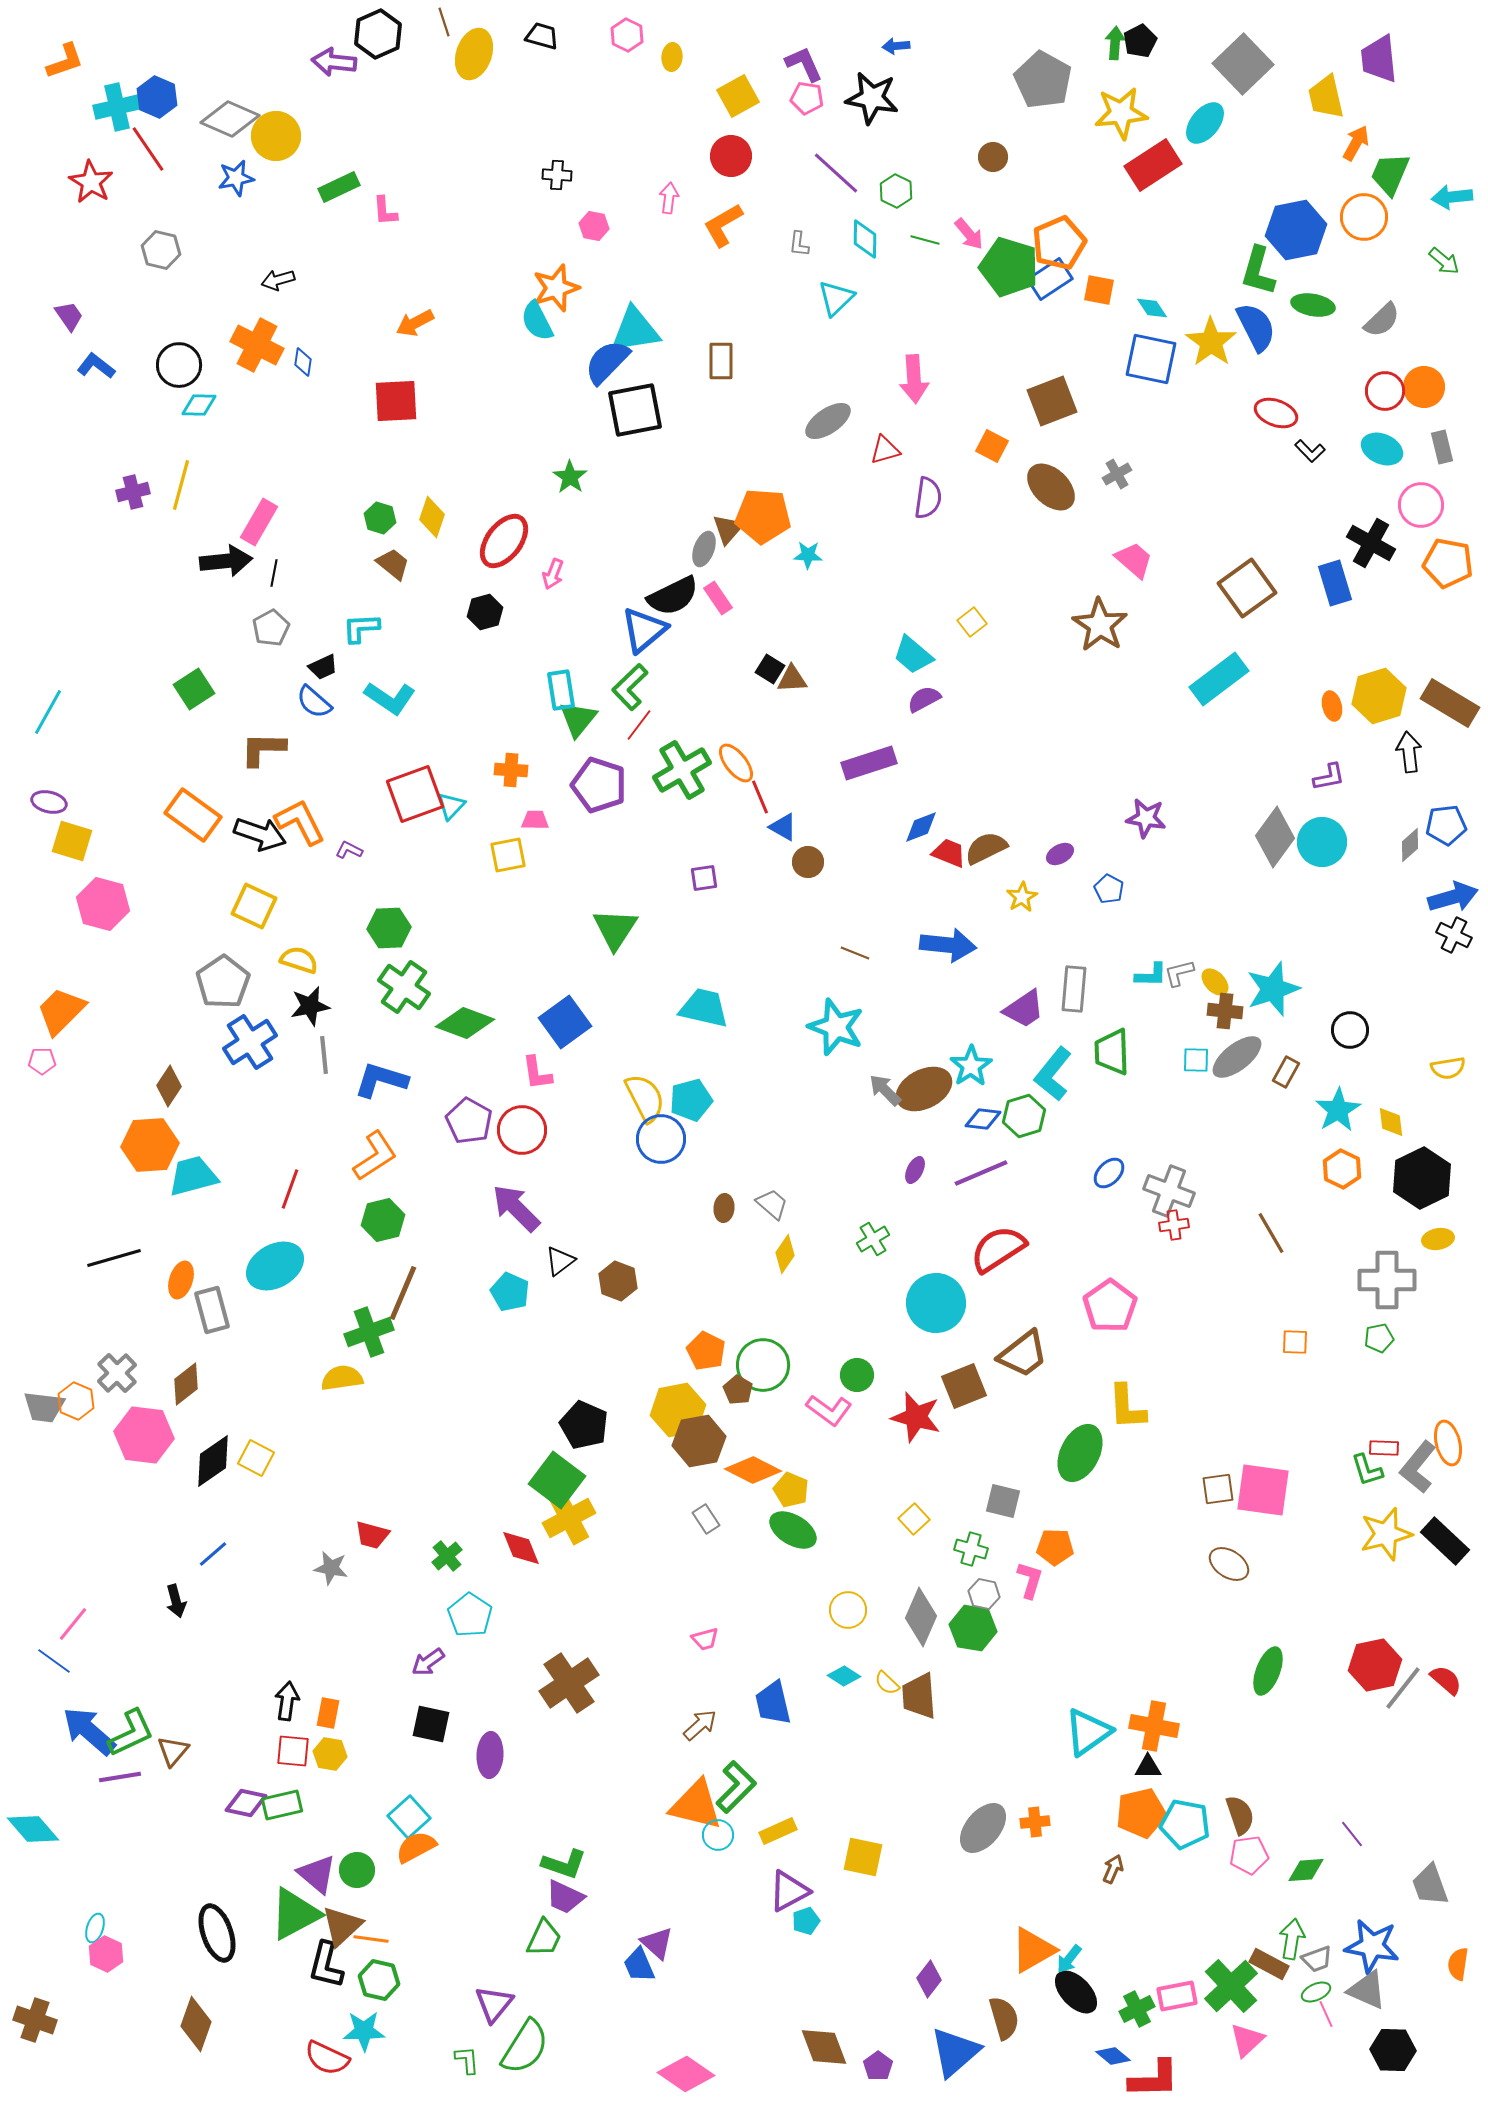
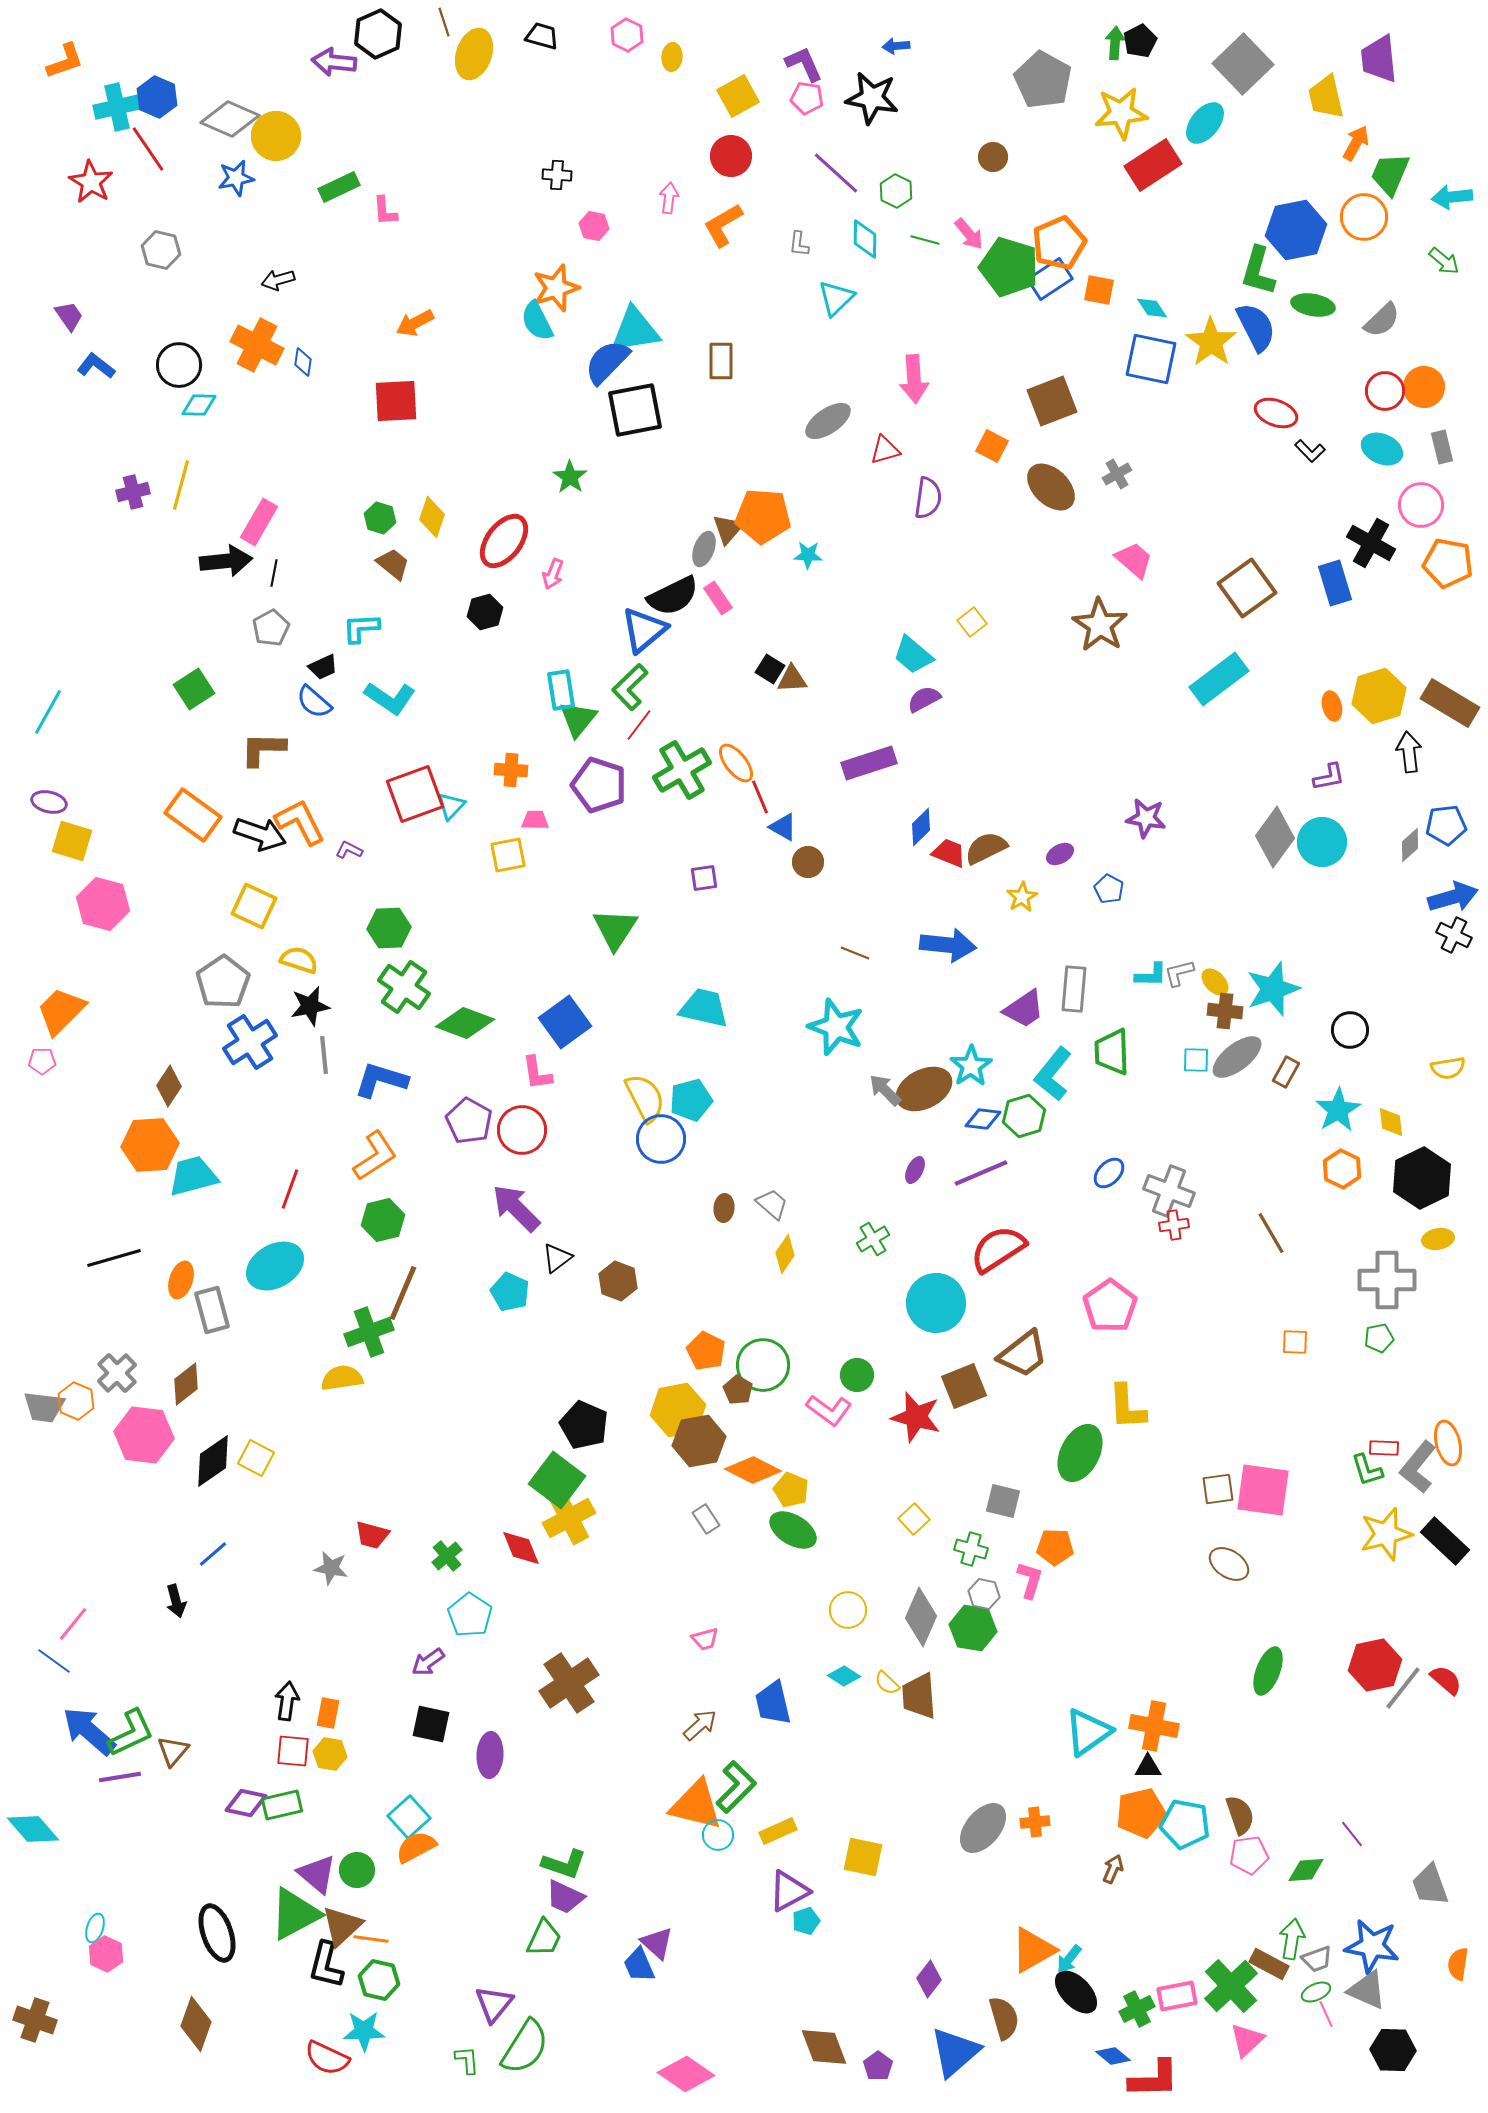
blue diamond at (921, 827): rotated 24 degrees counterclockwise
black triangle at (560, 1261): moved 3 px left, 3 px up
